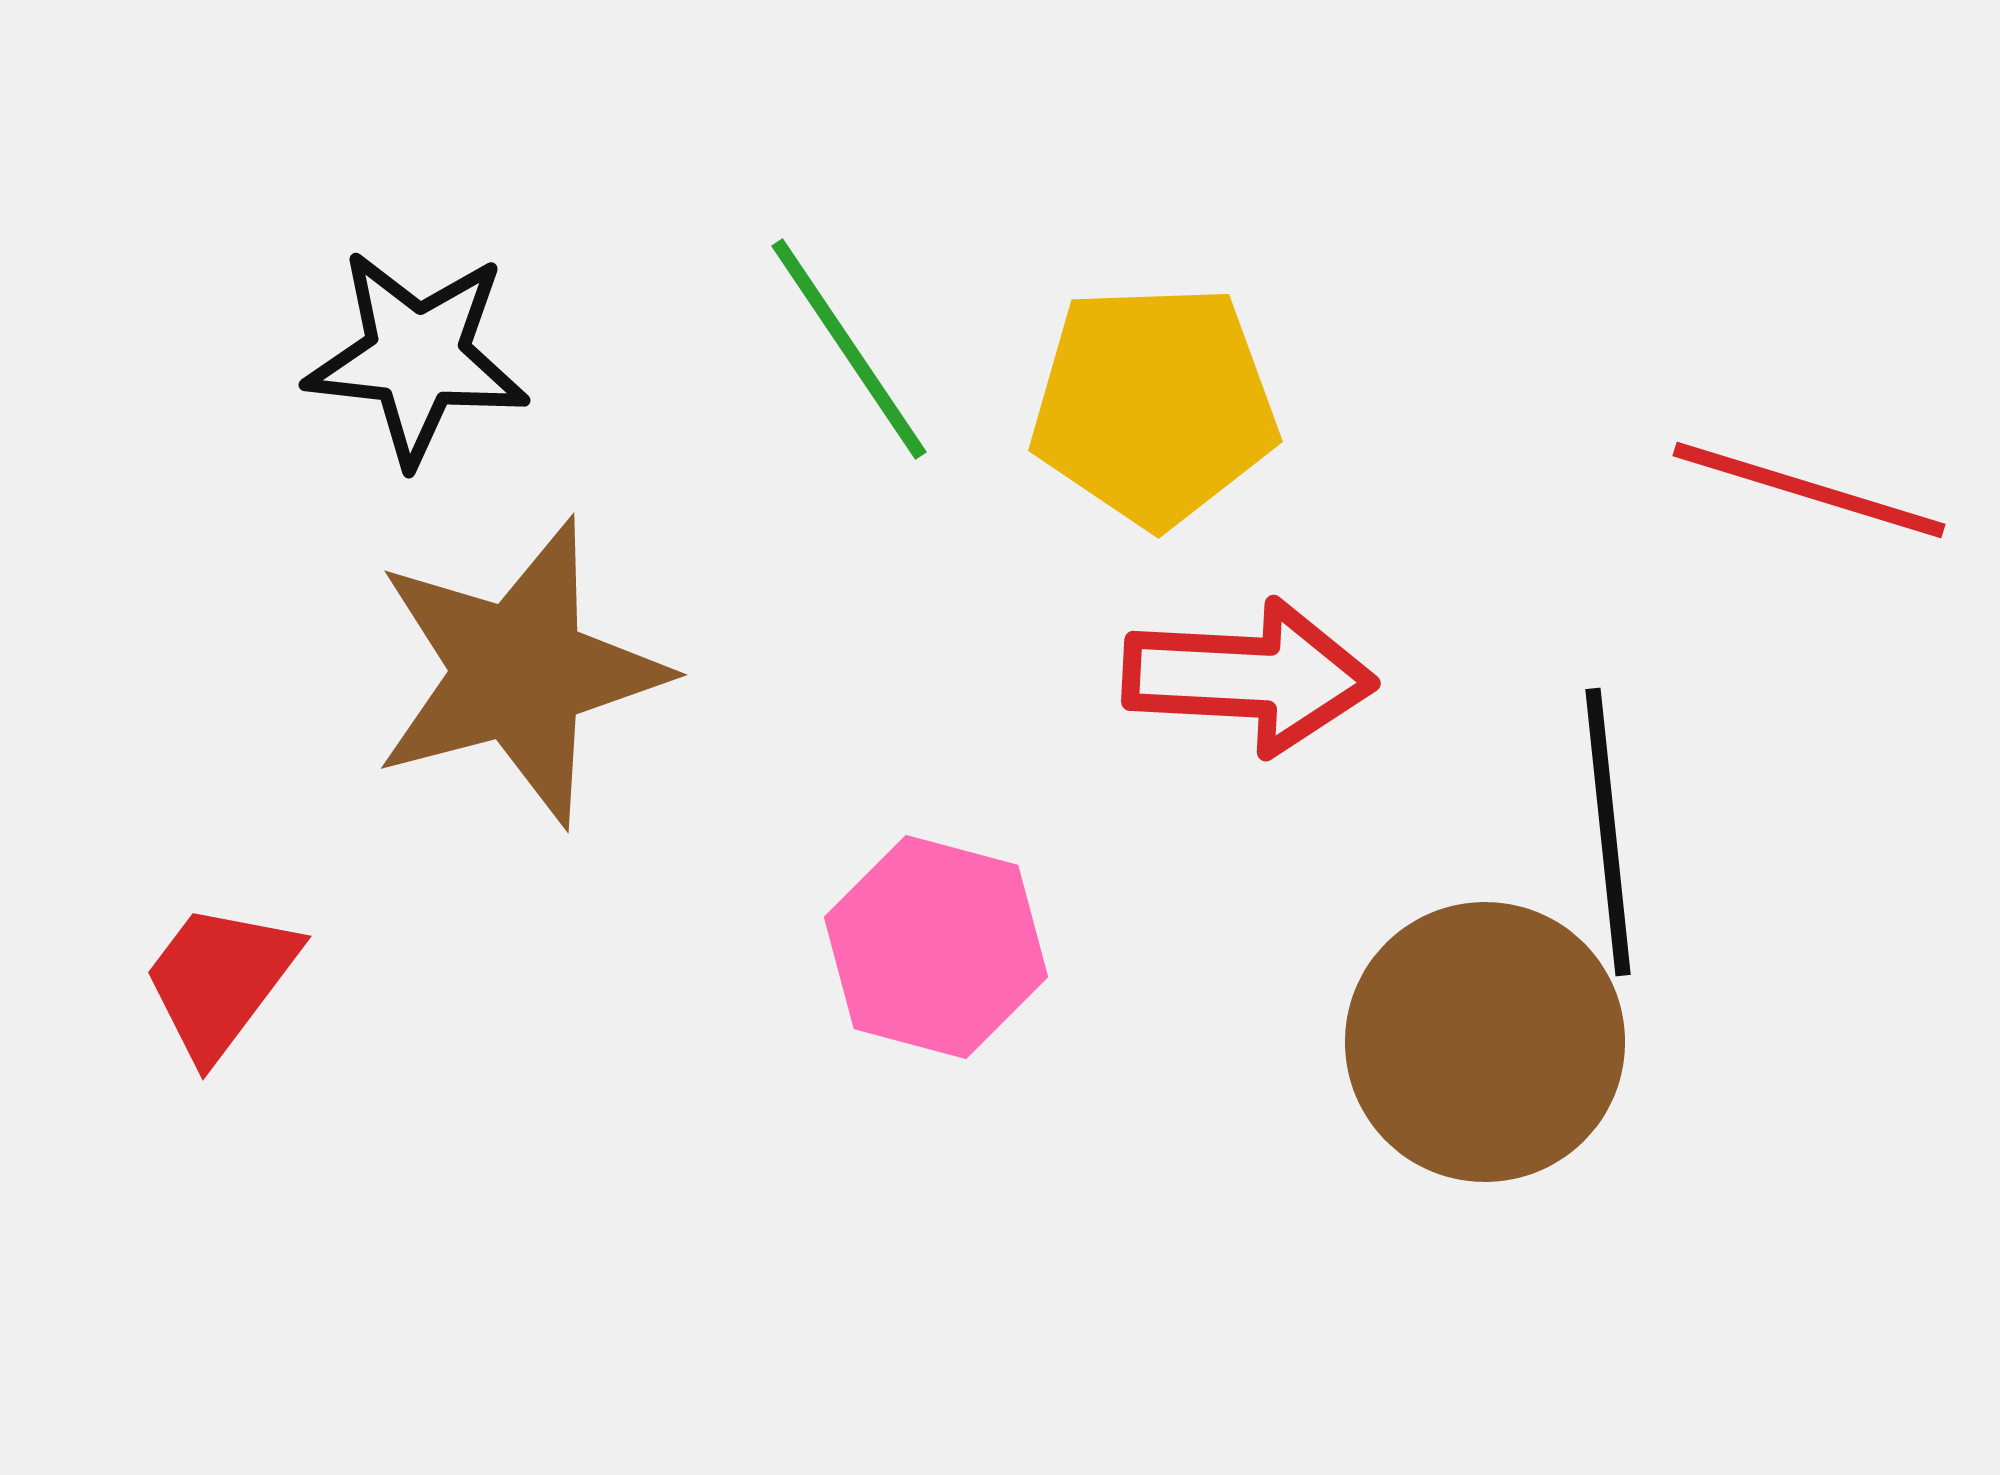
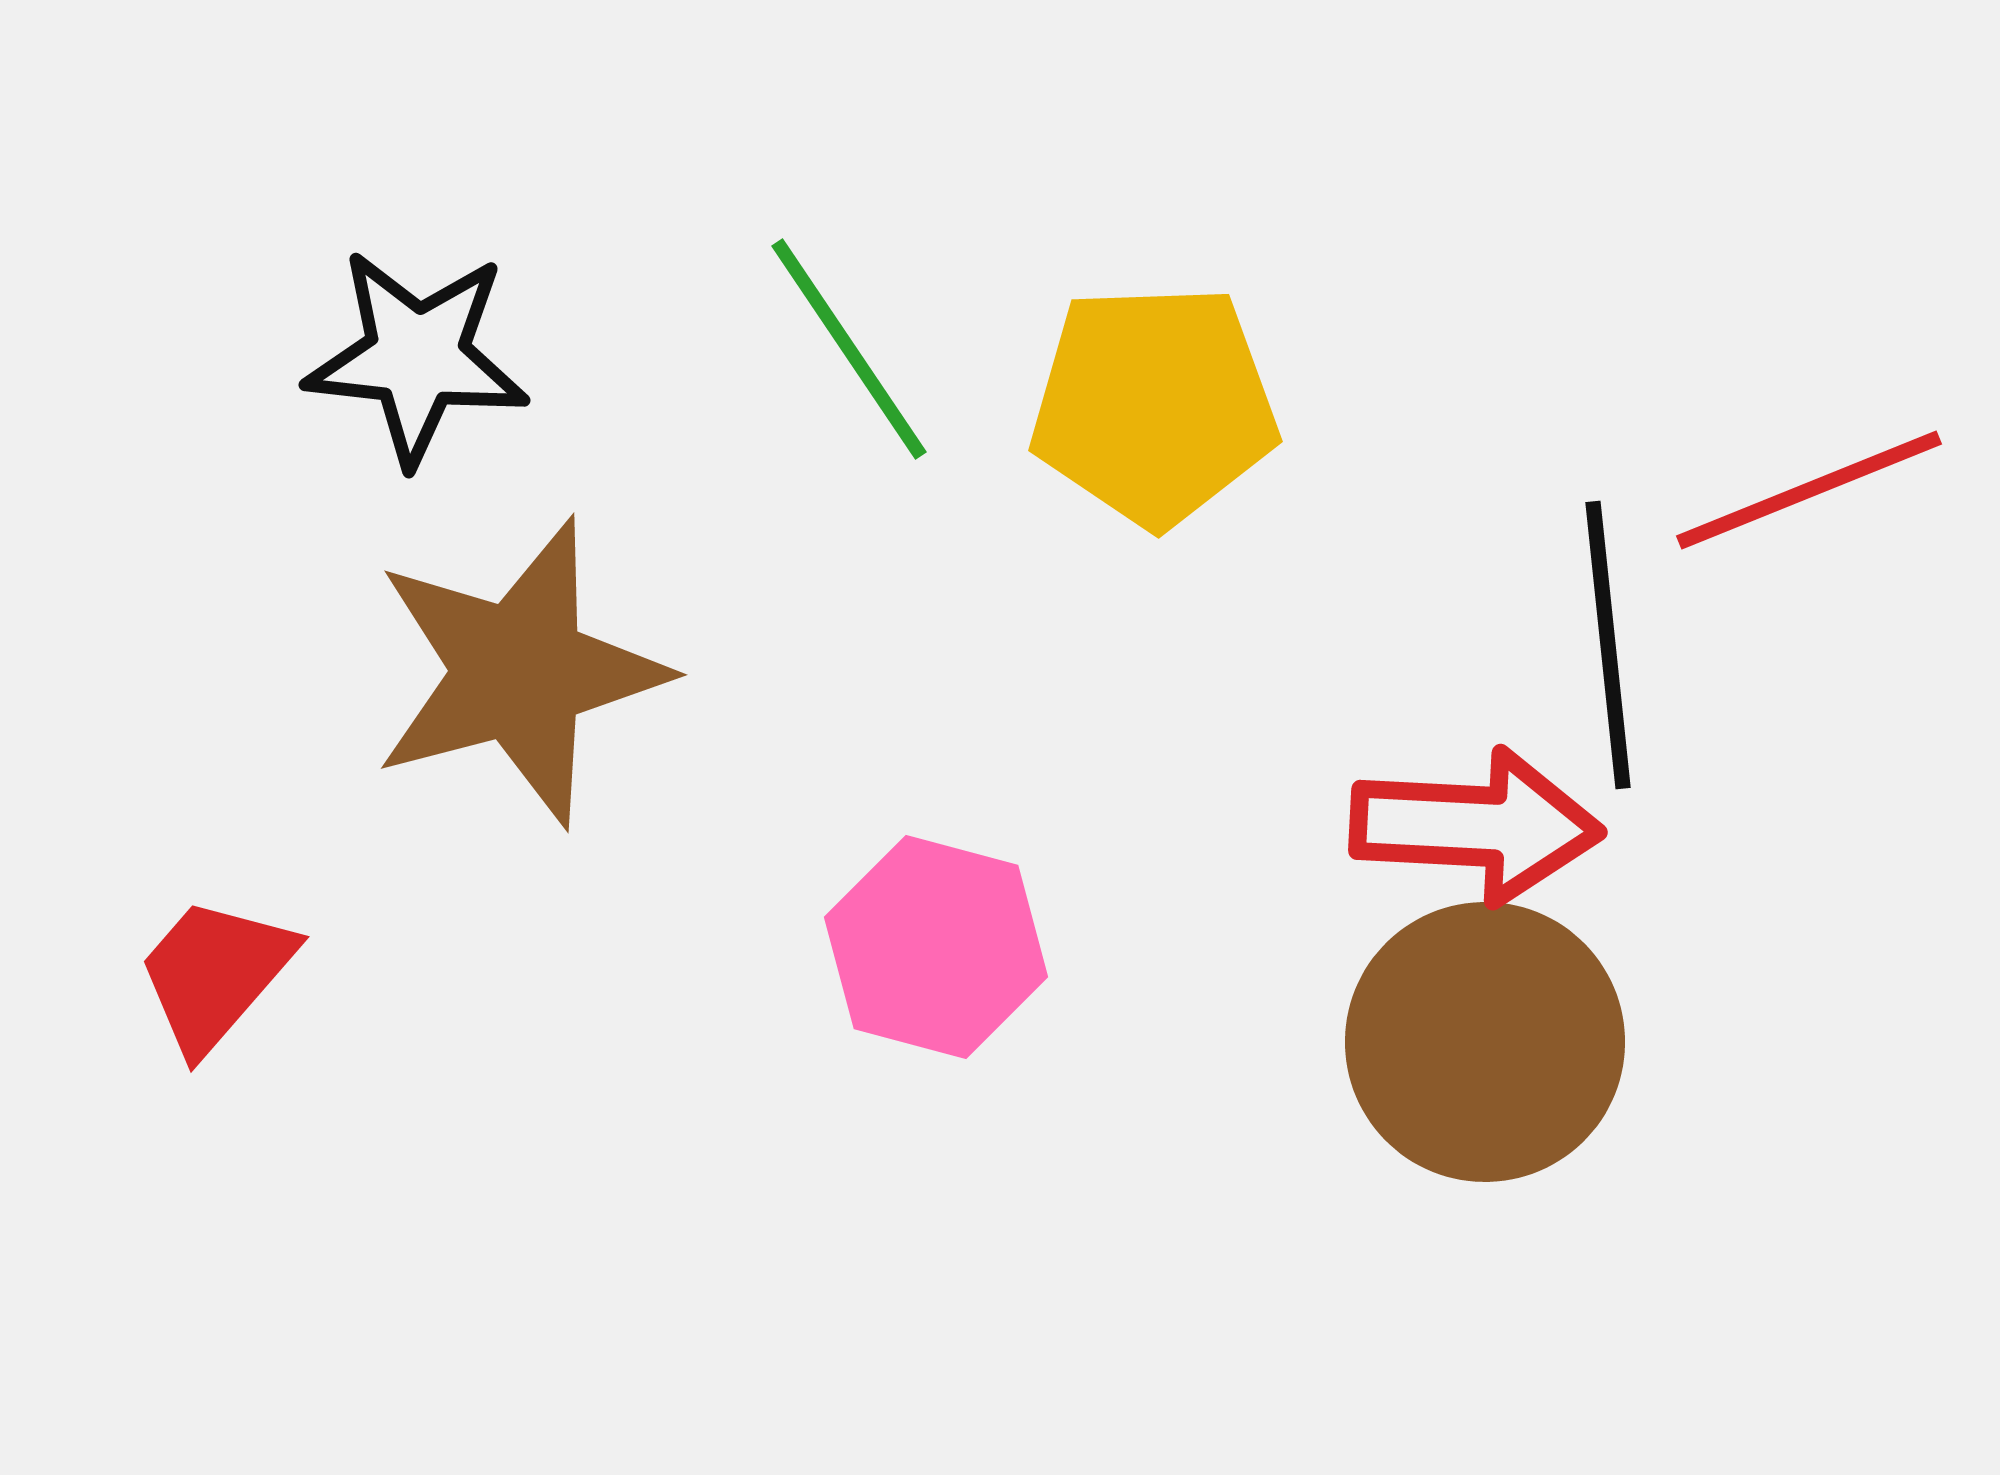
red line: rotated 39 degrees counterclockwise
red arrow: moved 227 px right, 149 px down
black line: moved 187 px up
red trapezoid: moved 5 px left, 6 px up; rotated 4 degrees clockwise
